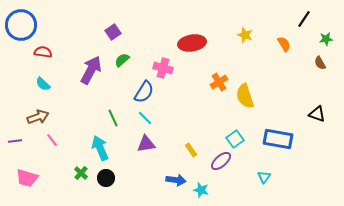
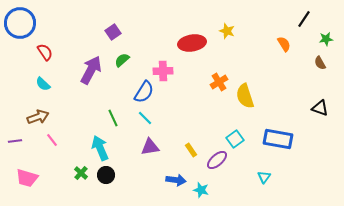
blue circle: moved 1 px left, 2 px up
yellow star: moved 18 px left, 4 px up
red semicircle: moved 2 px right; rotated 48 degrees clockwise
pink cross: moved 3 px down; rotated 18 degrees counterclockwise
black triangle: moved 3 px right, 6 px up
purple triangle: moved 4 px right, 3 px down
purple ellipse: moved 4 px left, 1 px up
black circle: moved 3 px up
